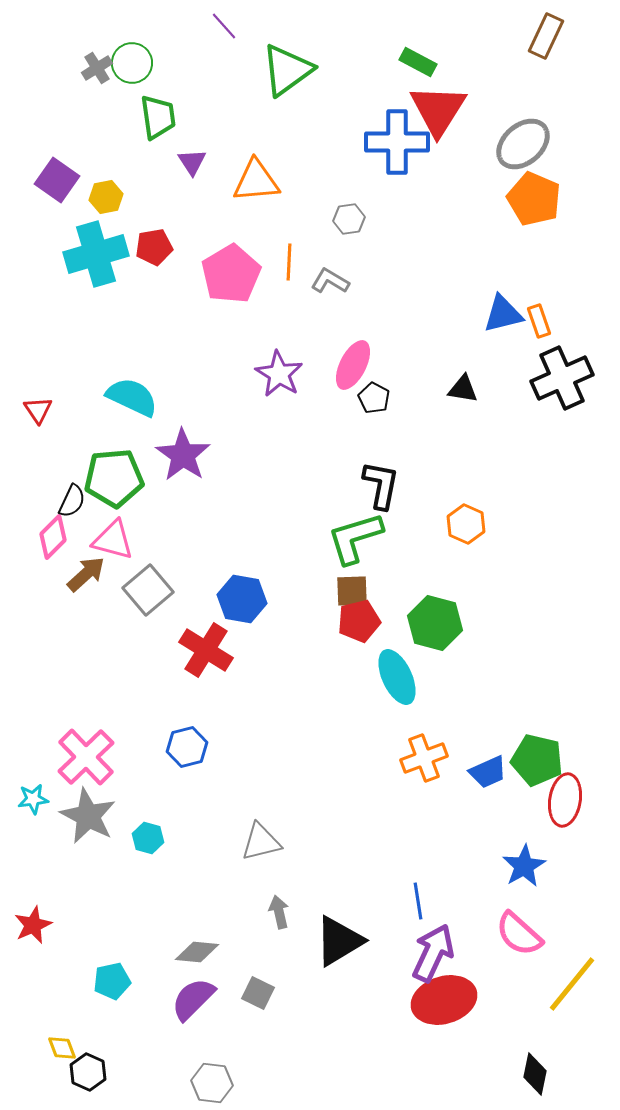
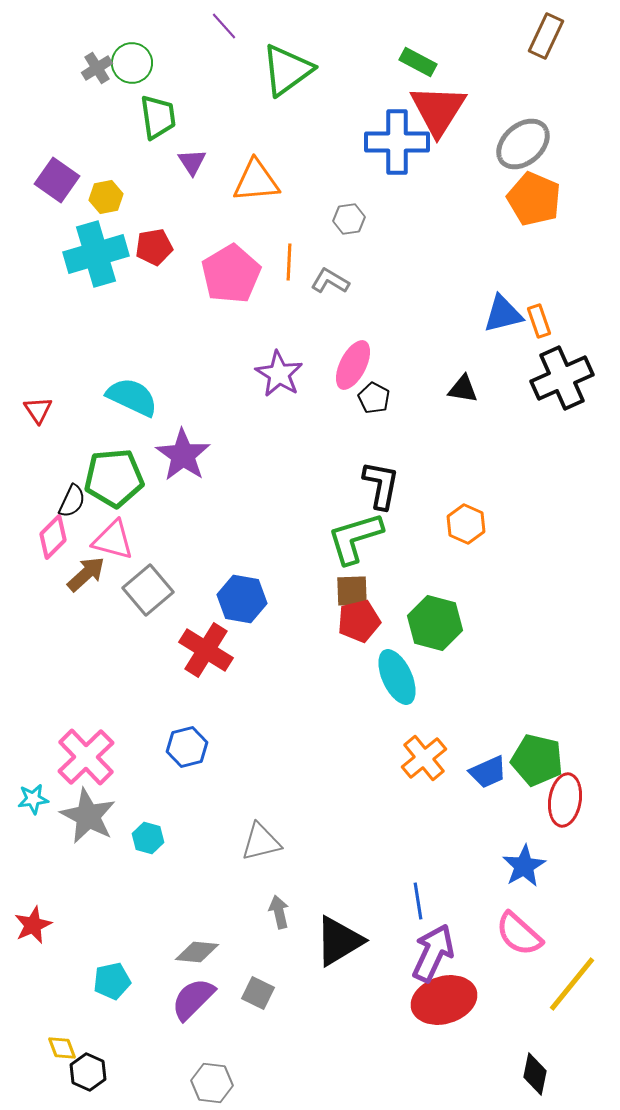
orange cross at (424, 758): rotated 18 degrees counterclockwise
